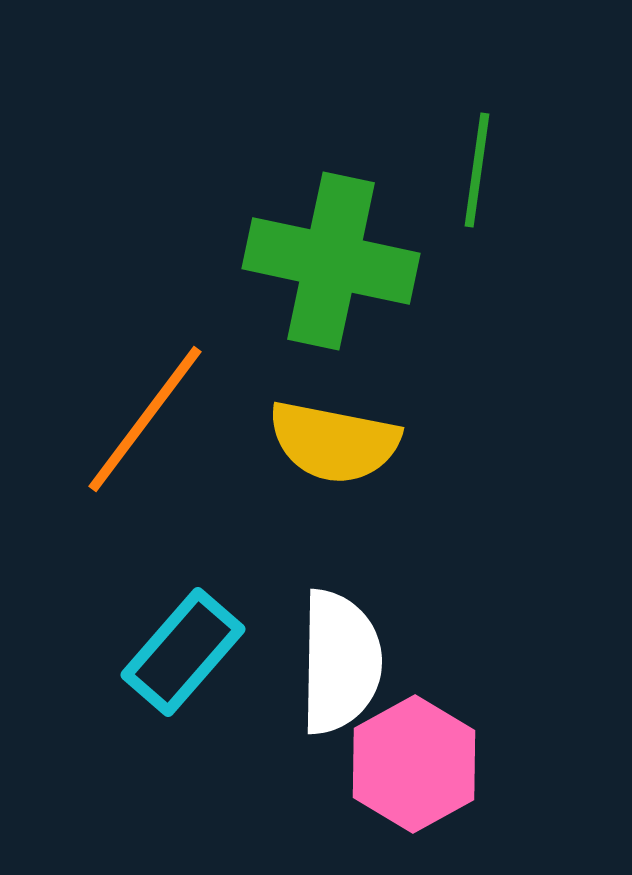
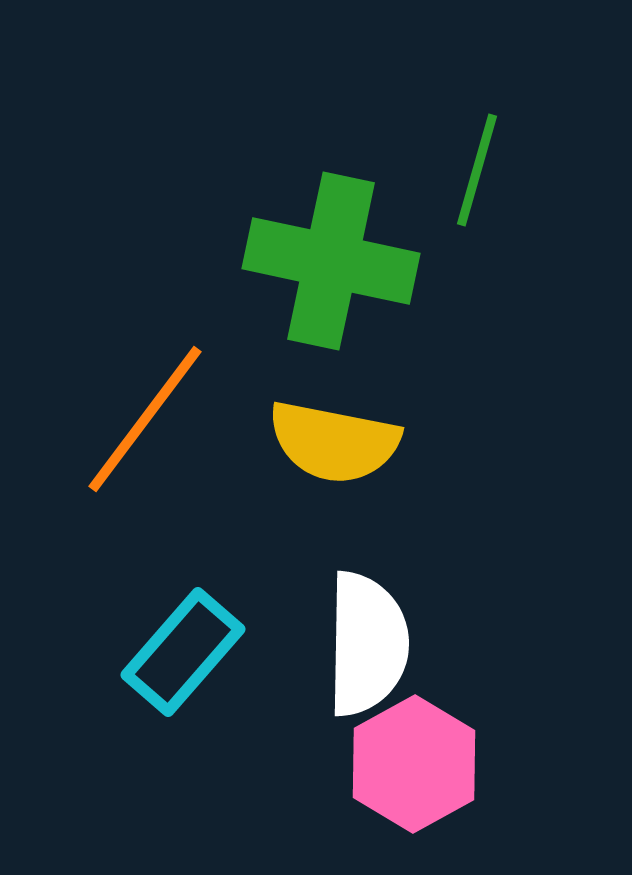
green line: rotated 8 degrees clockwise
white semicircle: moved 27 px right, 18 px up
